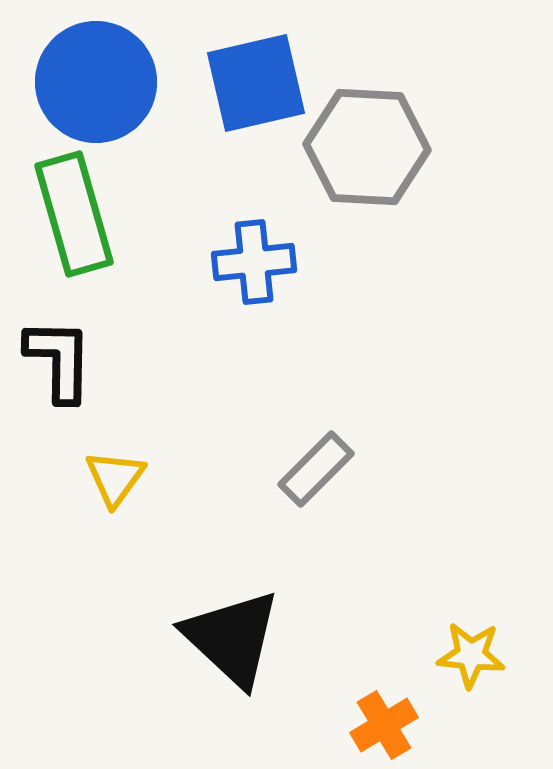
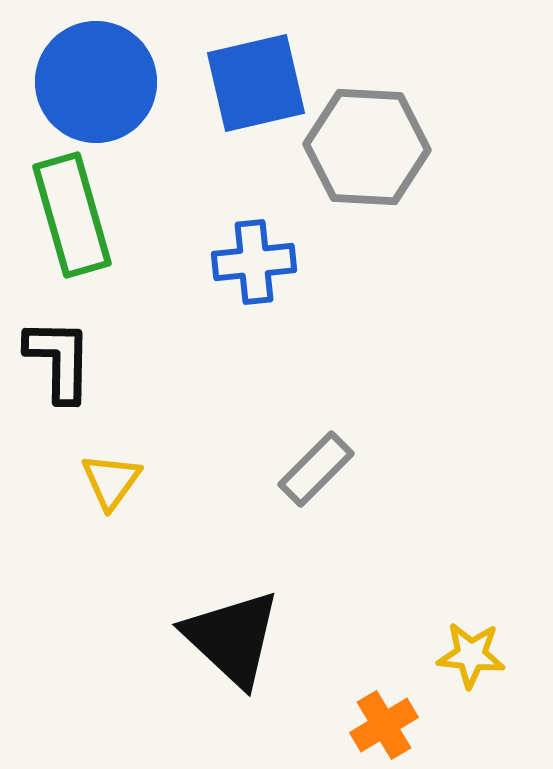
green rectangle: moved 2 px left, 1 px down
yellow triangle: moved 4 px left, 3 px down
